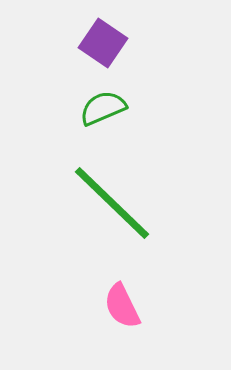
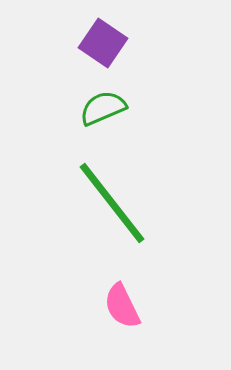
green line: rotated 8 degrees clockwise
